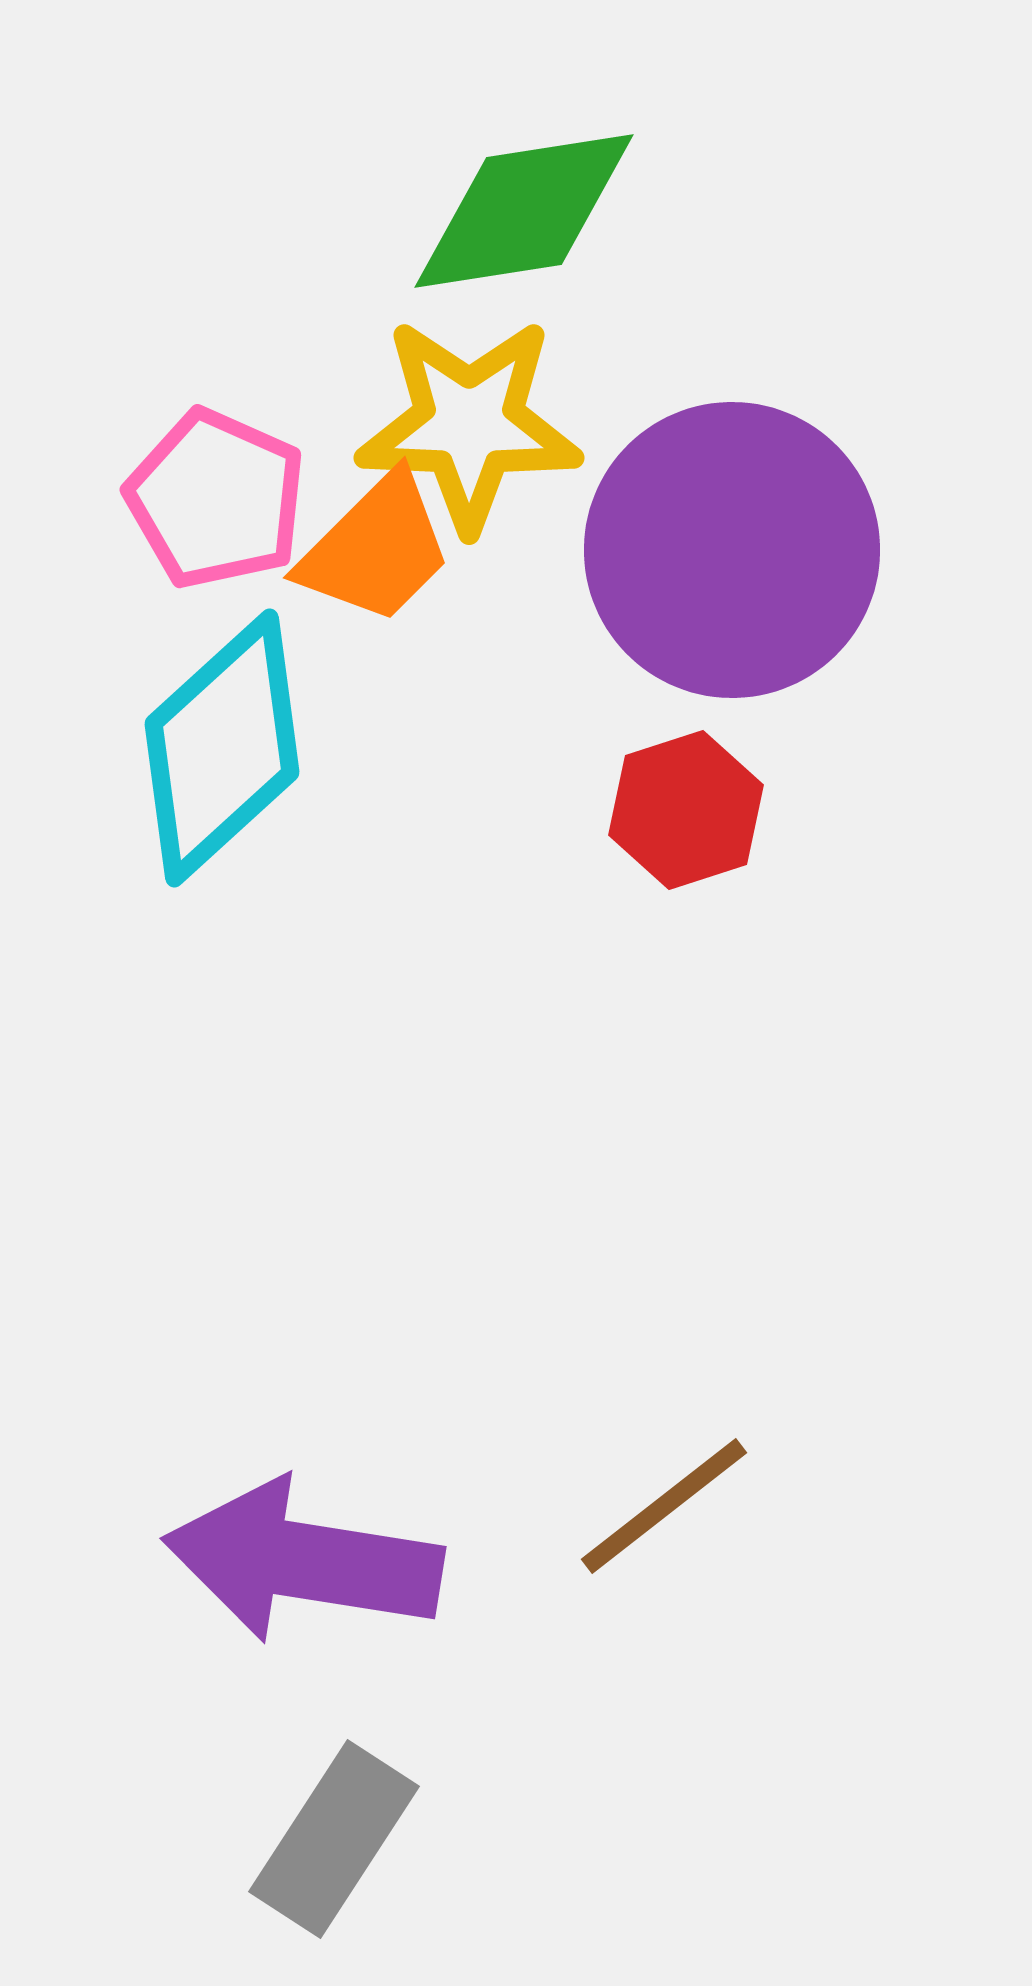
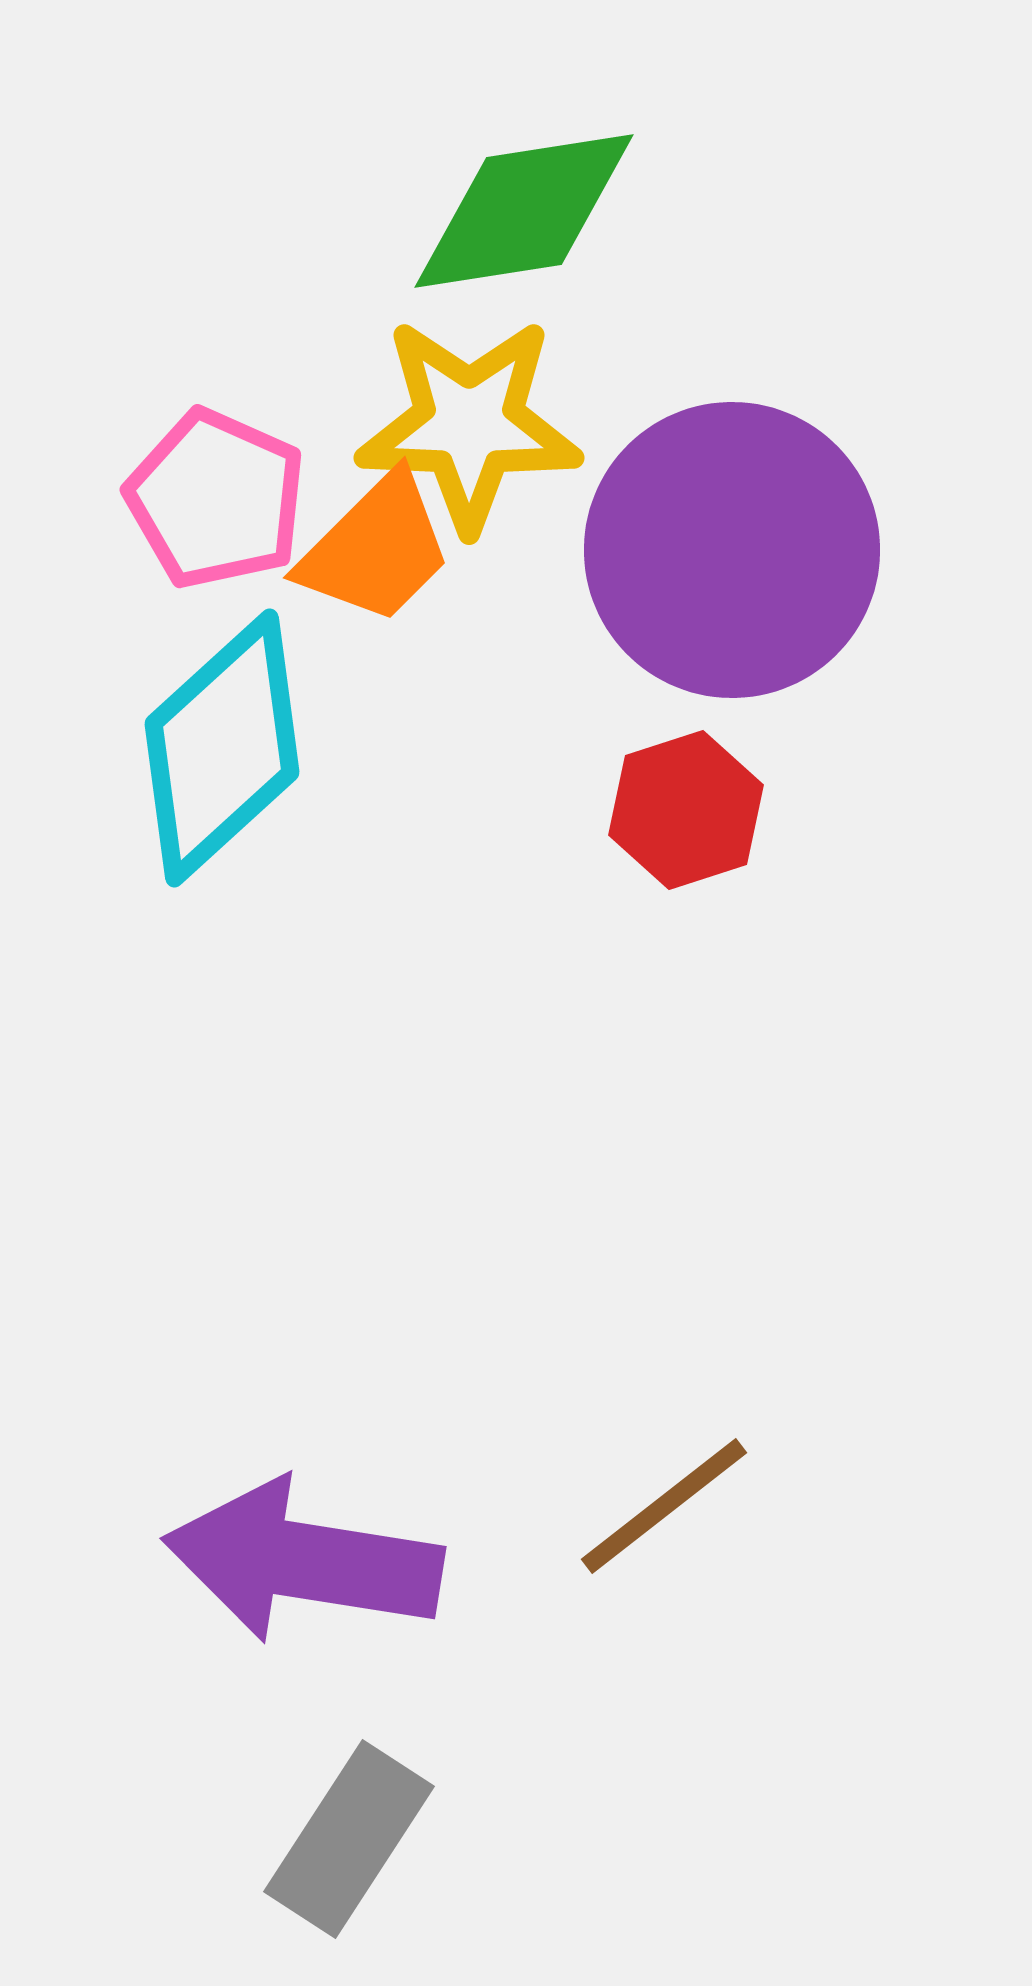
gray rectangle: moved 15 px right
